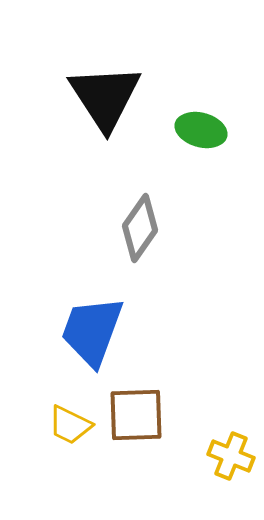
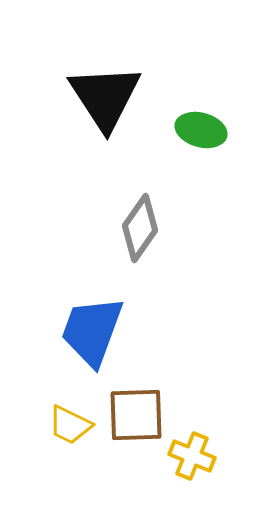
yellow cross: moved 39 px left
